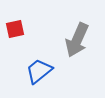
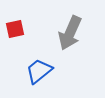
gray arrow: moved 7 px left, 7 px up
